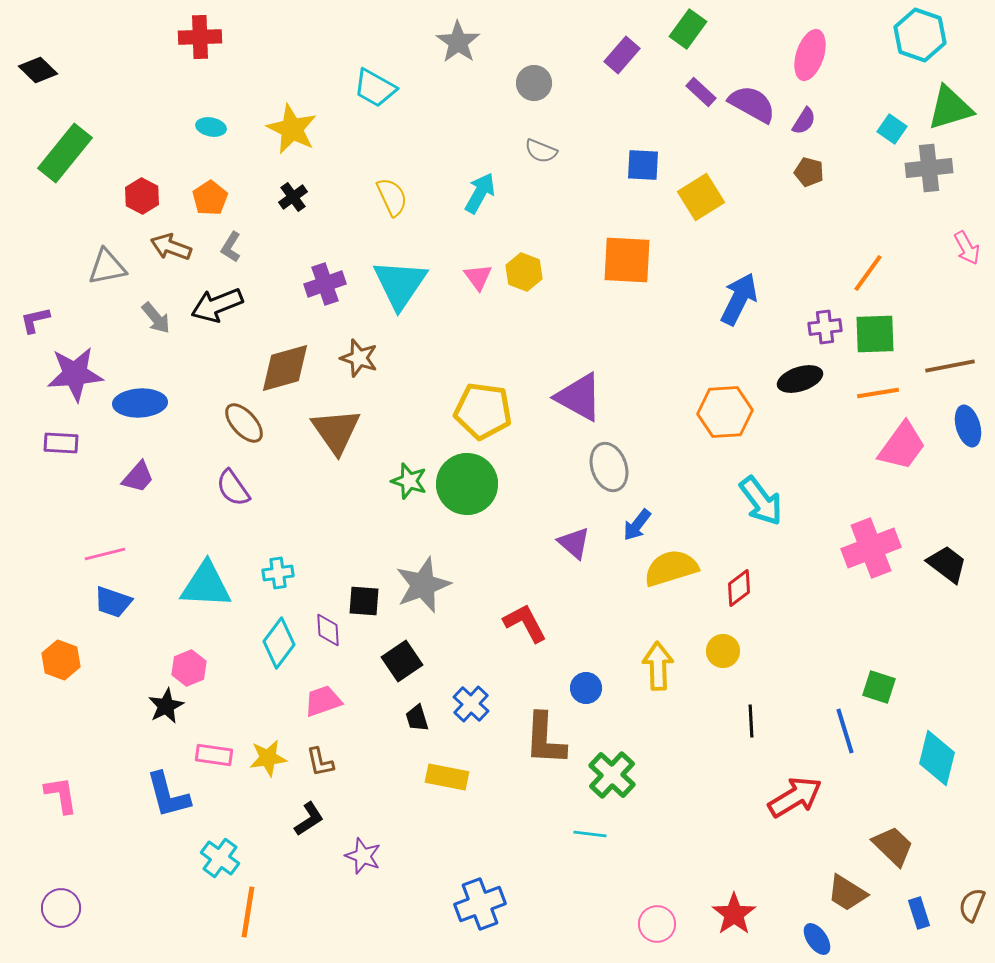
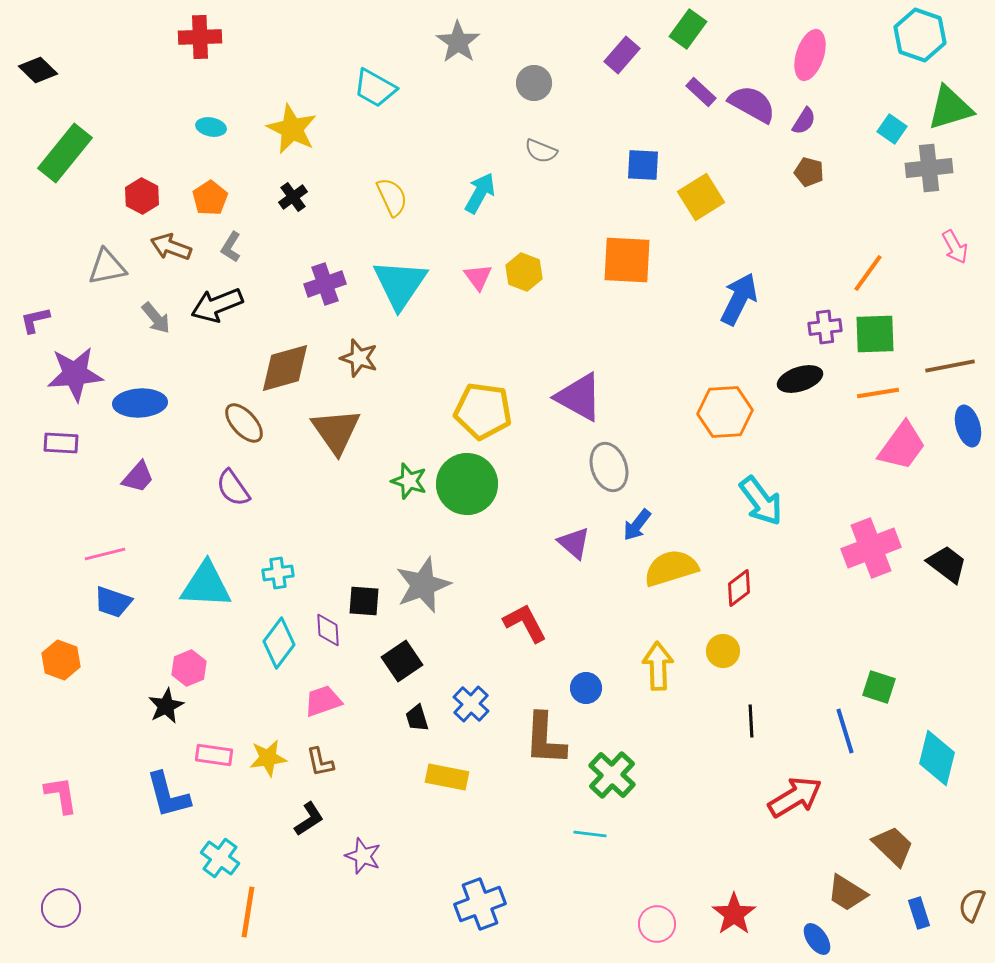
pink arrow at (967, 248): moved 12 px left, 1 px up
